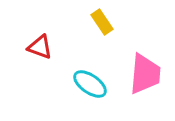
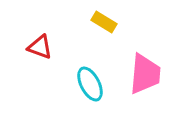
yellow rectangle: moved 2 px right; rotated 25 degrees counterclockwise
cyan ellipse: rotated 28 degrees clockwise
